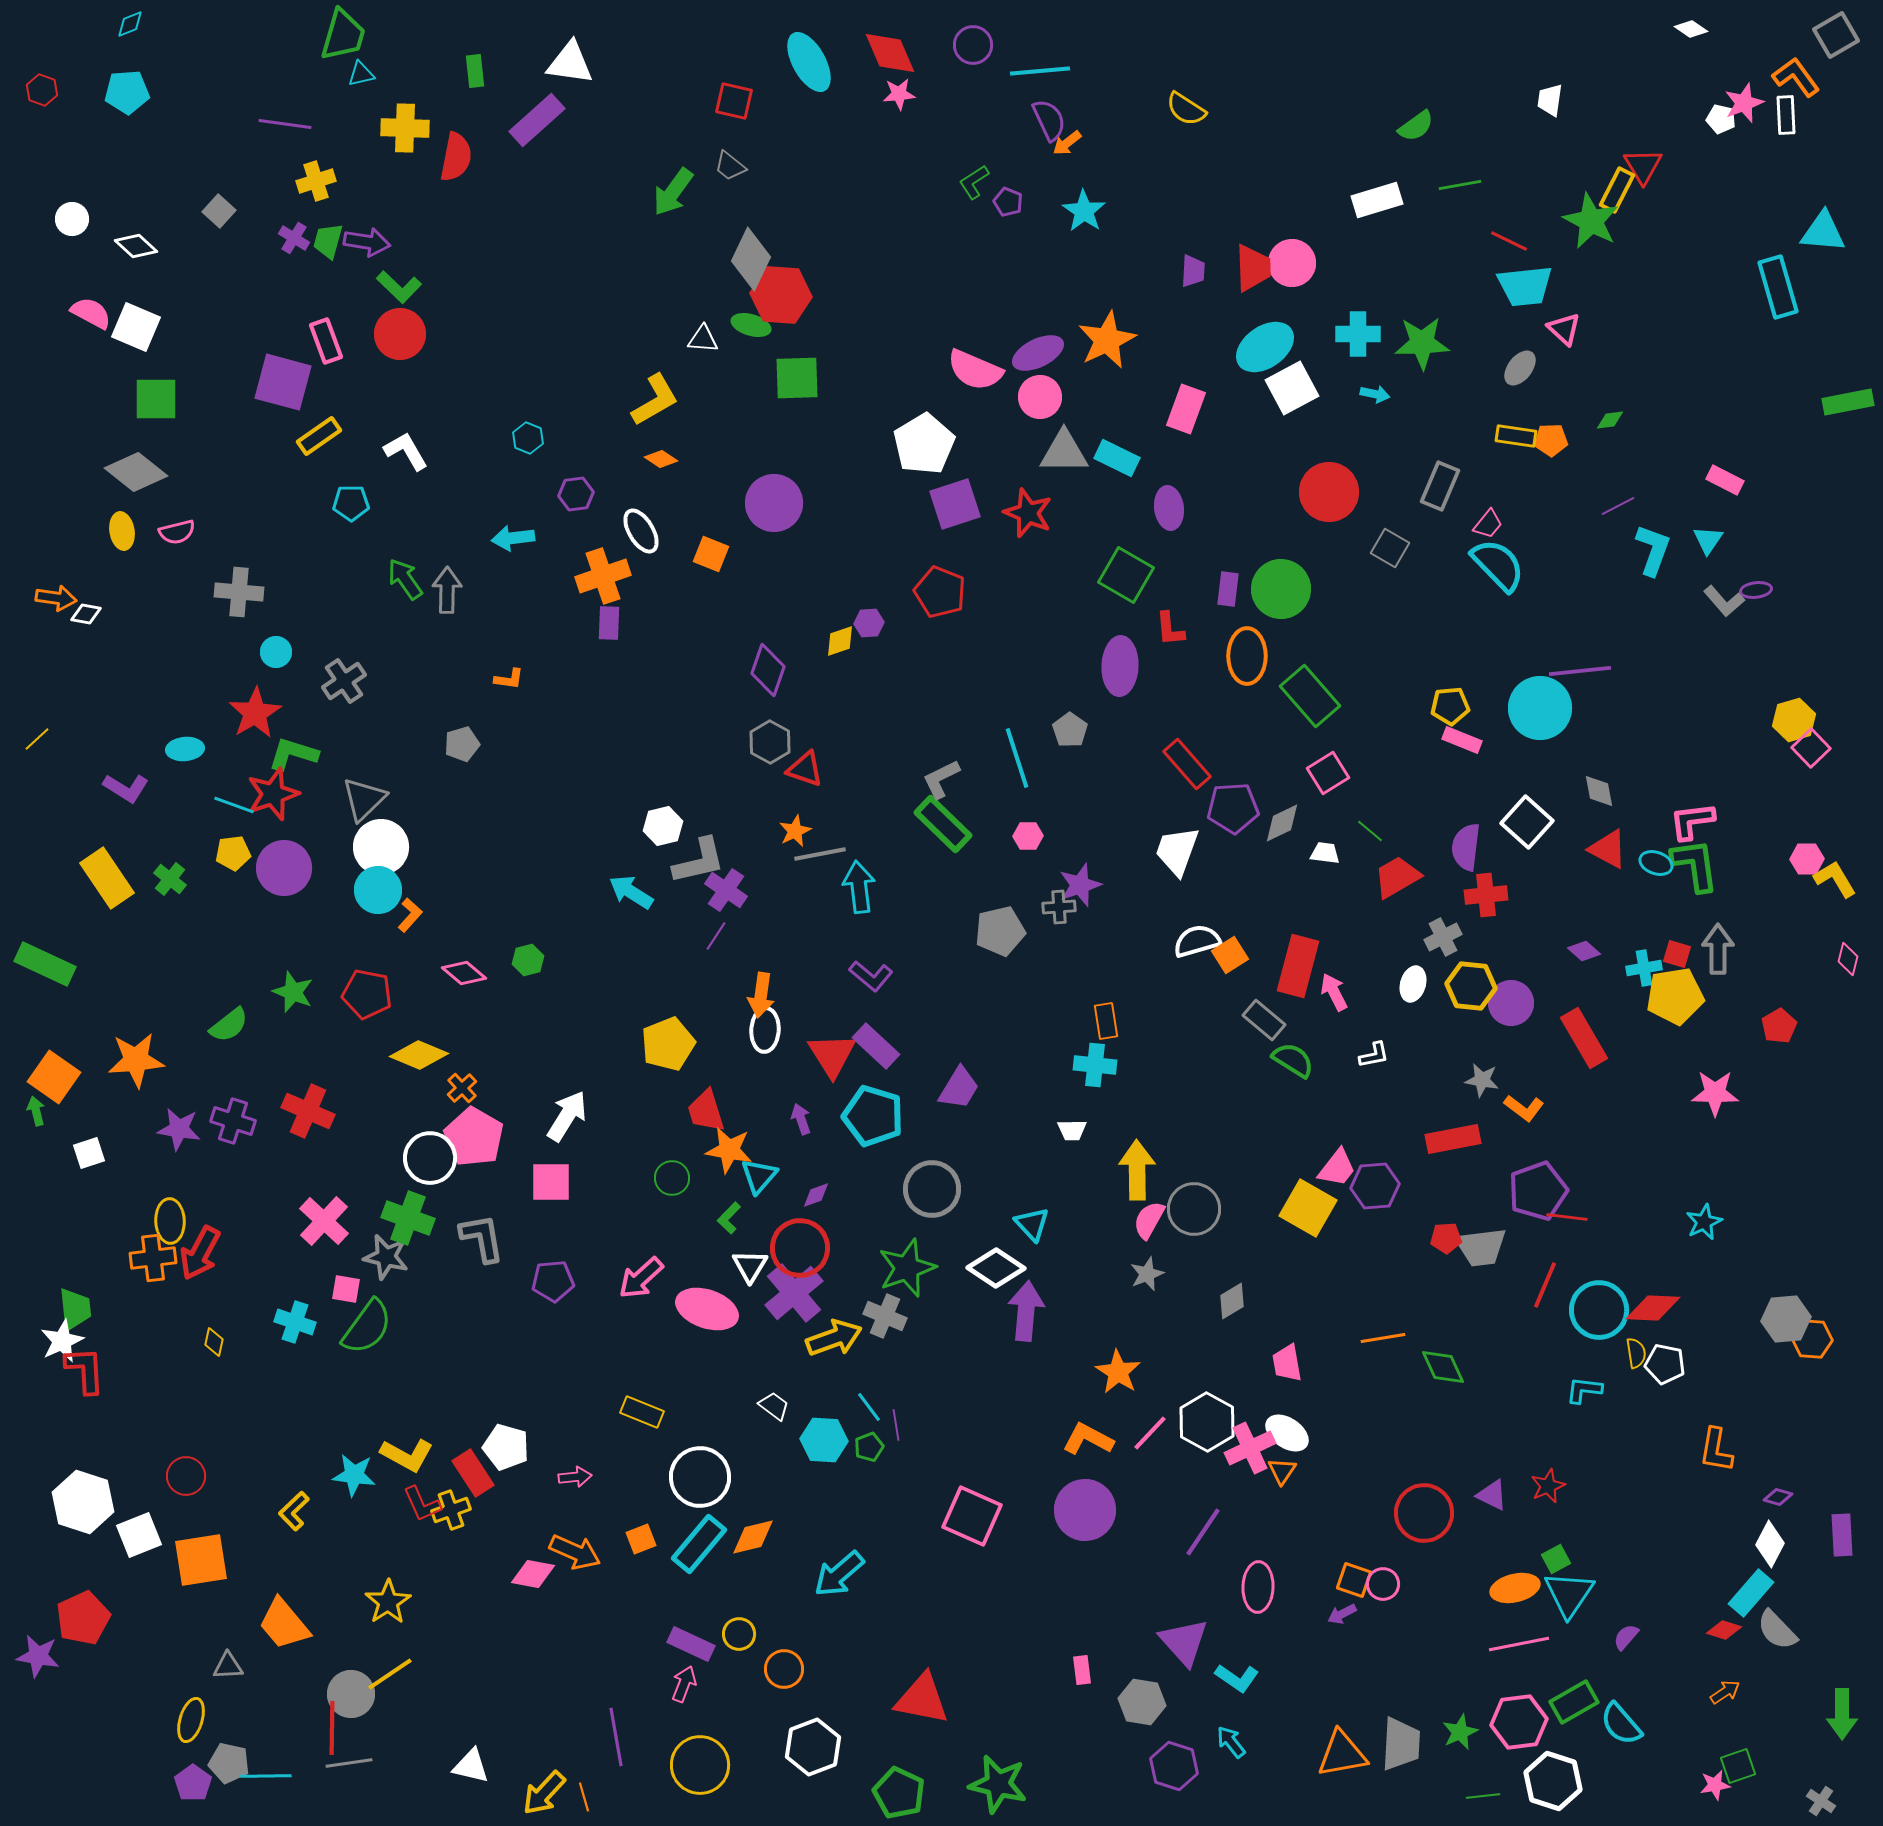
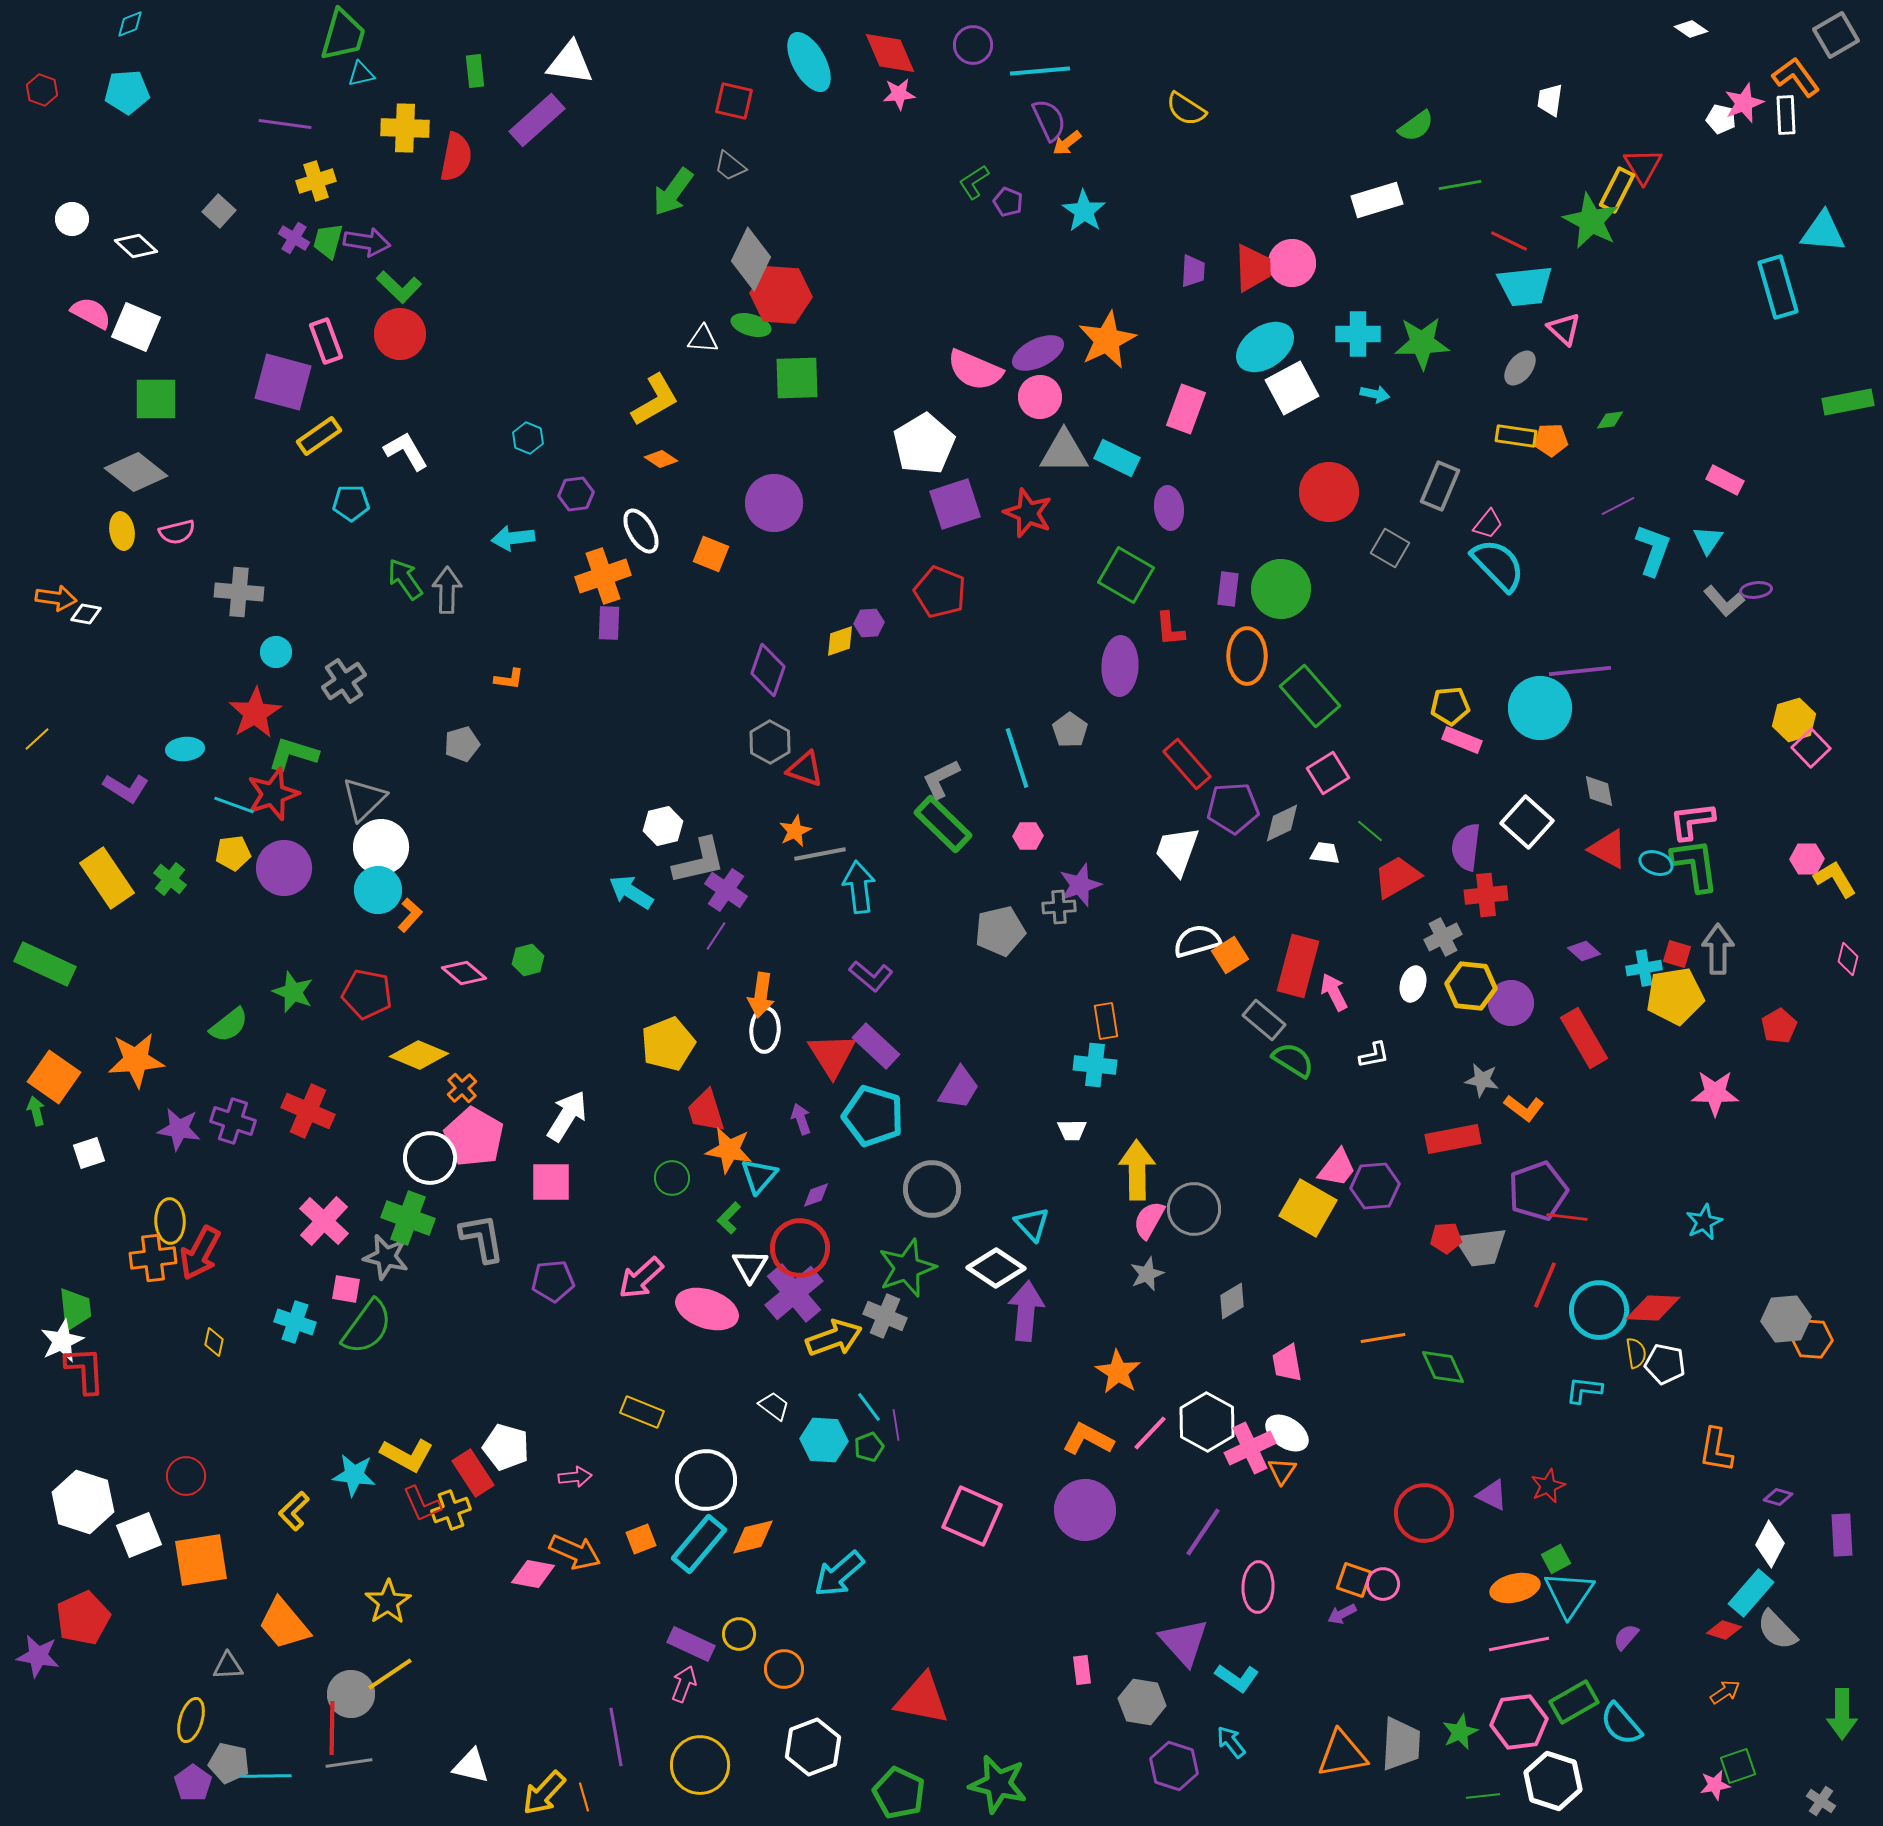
white circle at (700, 1477): moved 6 px right, 3 px down
